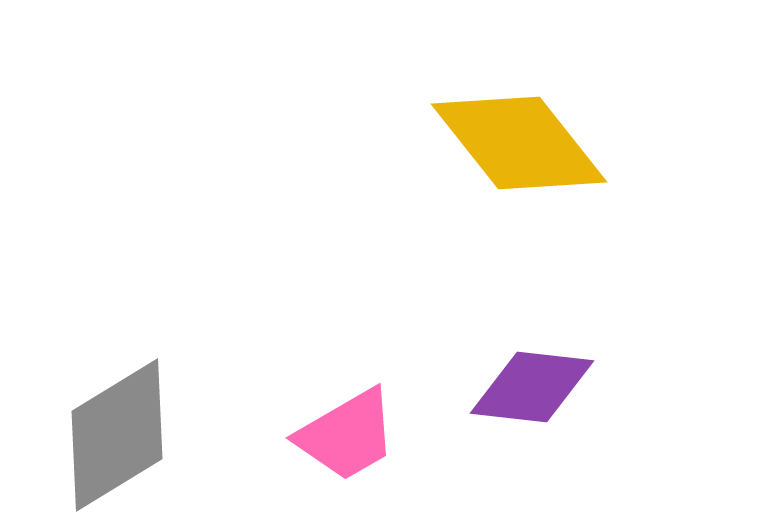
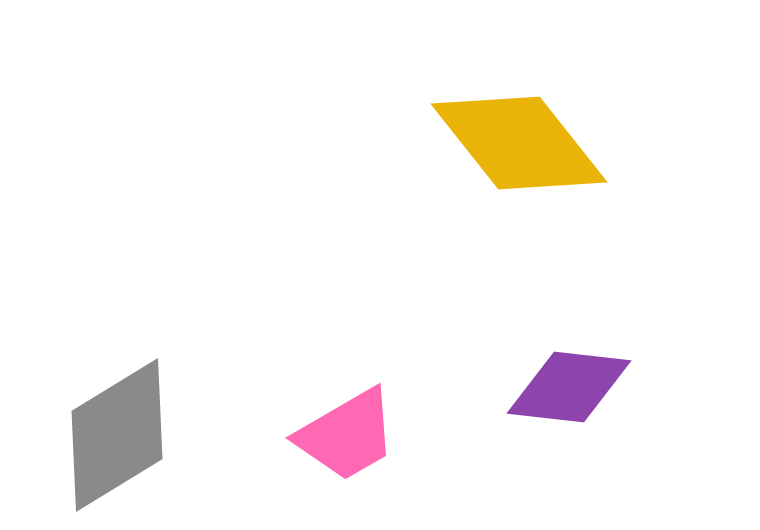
purple diamond: moved 37 px right
